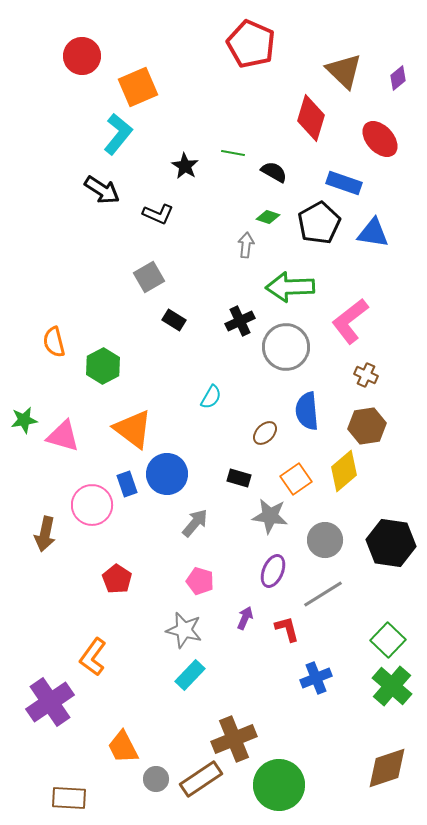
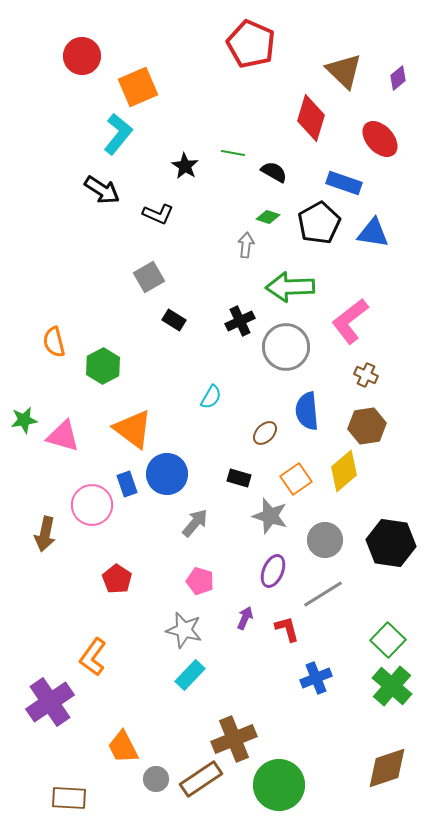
gray star at (270, 516): rotated 9 degrees clockwise
